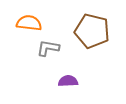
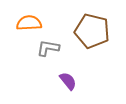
orange semicircle: rotated 10 degrees counterclockwise
purple semicircle: rotated 54 degrees clockwise
